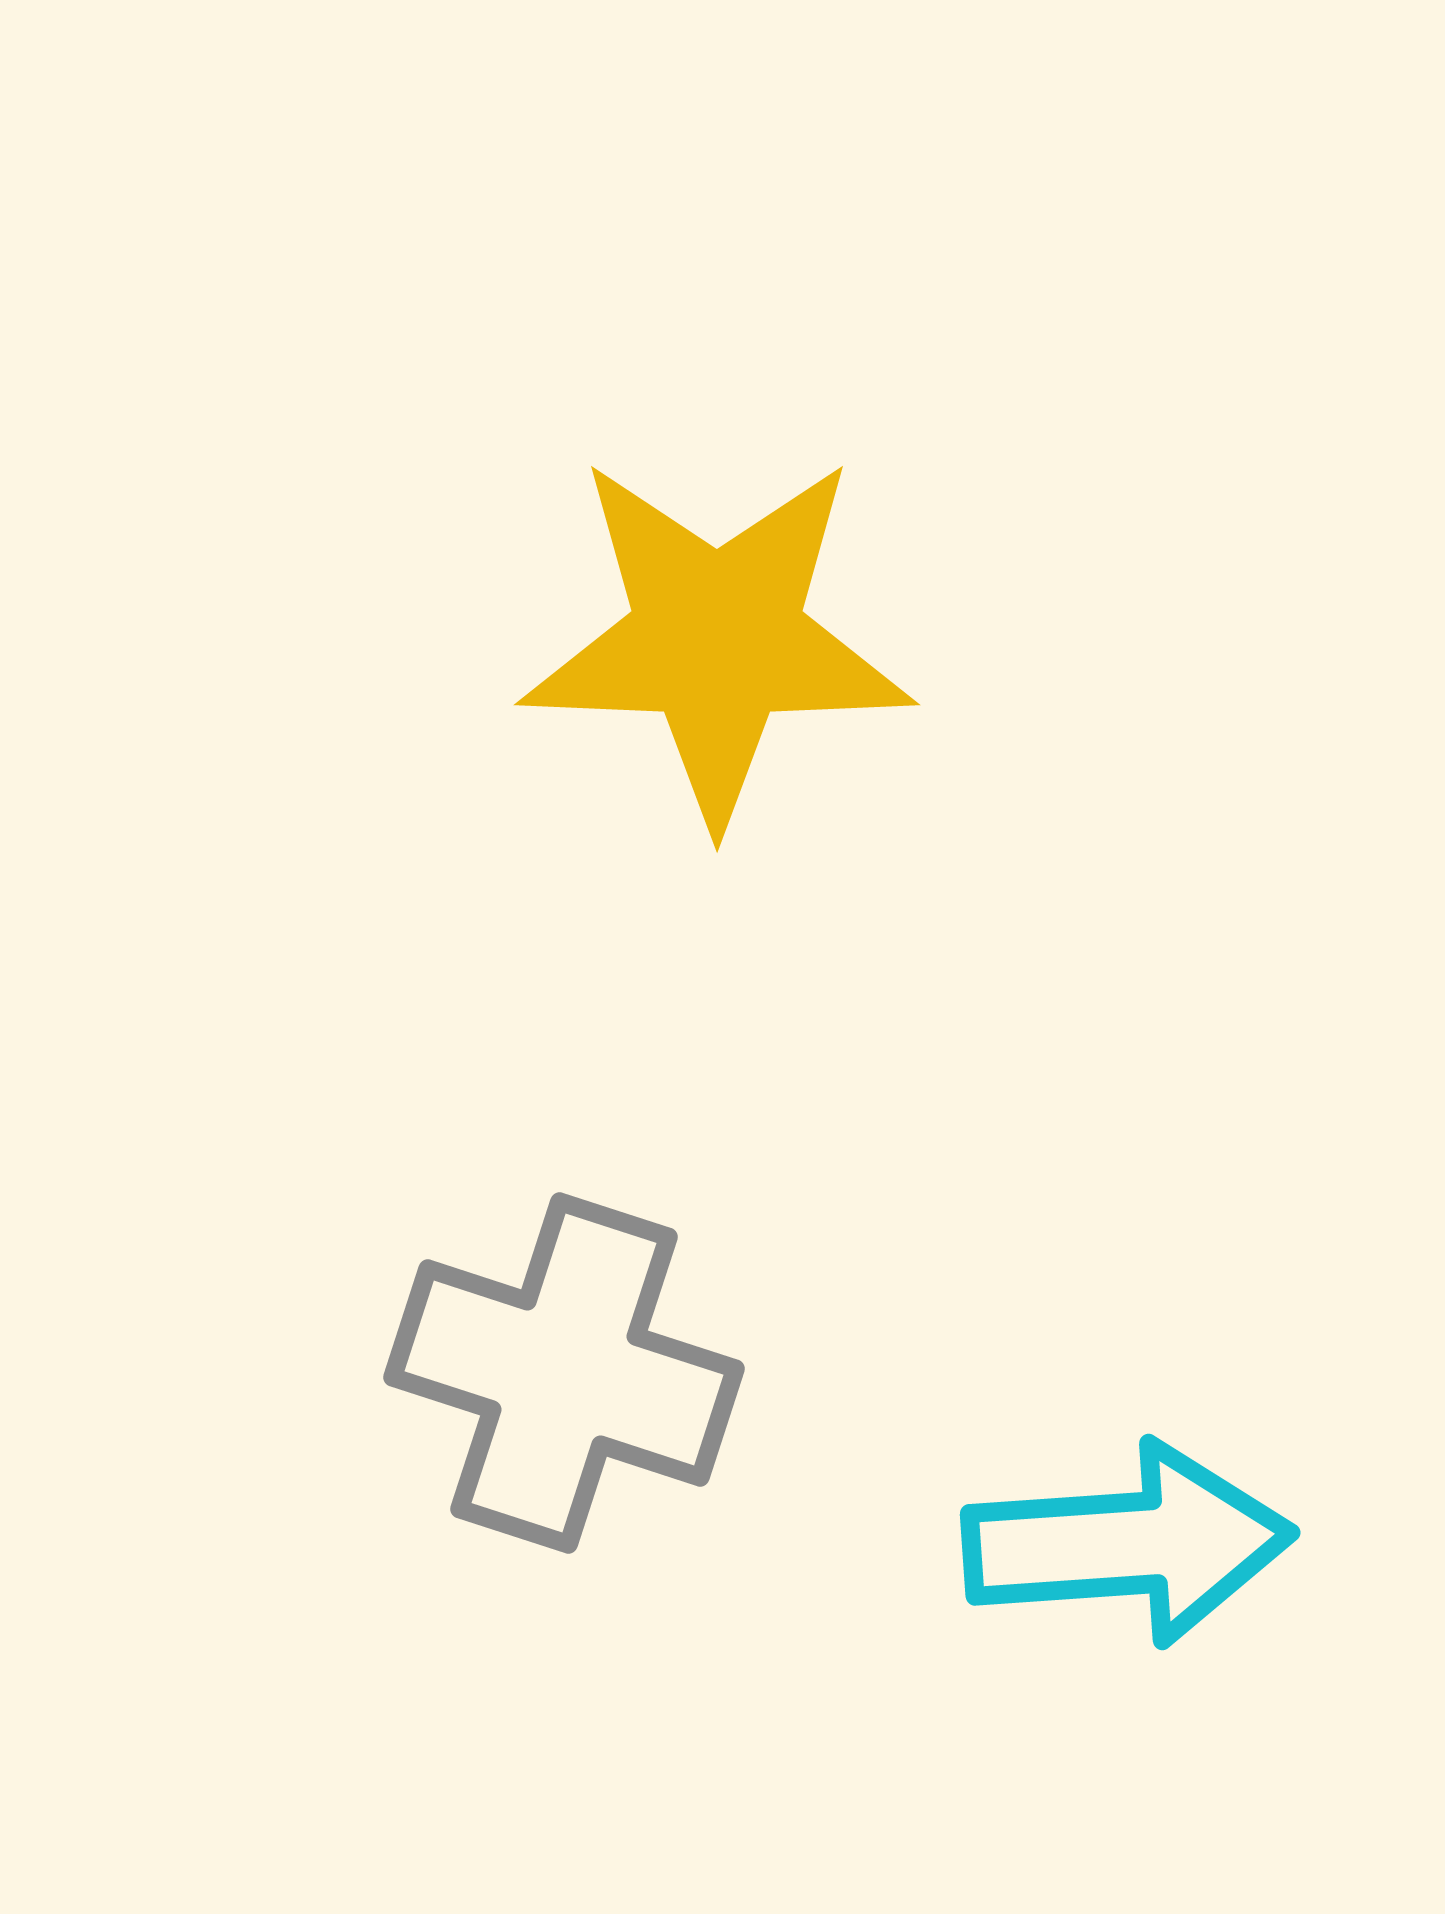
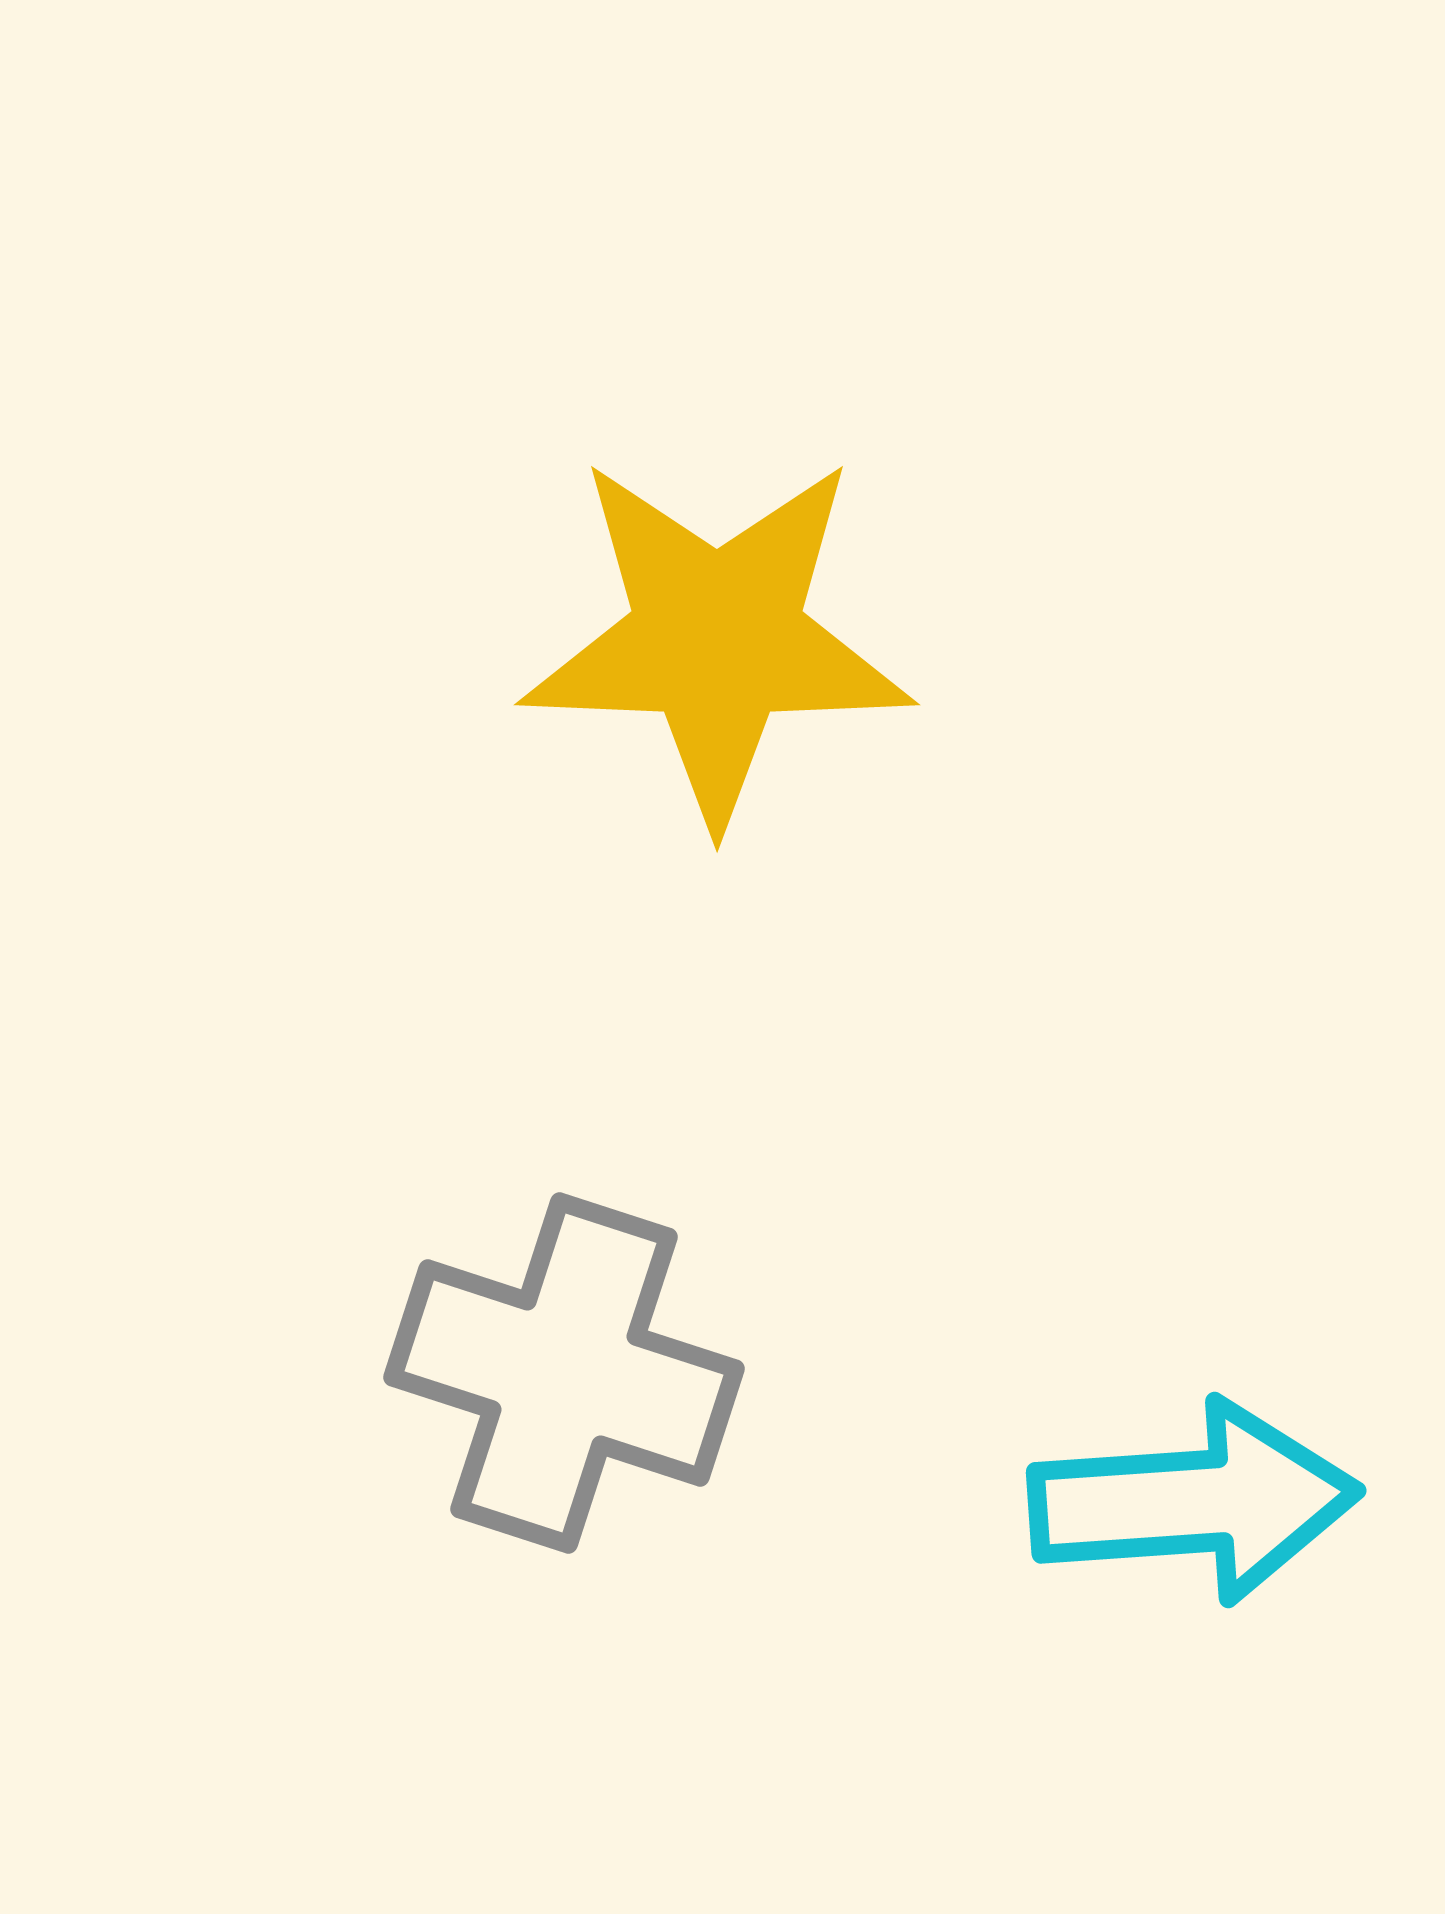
cyan arrow: moved 66 px right, 42 px up
